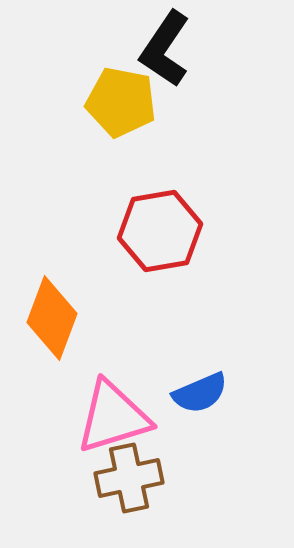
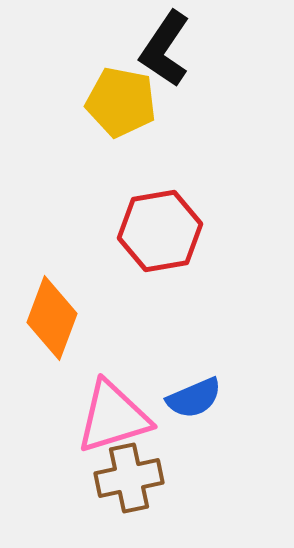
blue semicircle: moved 6 px left, 5 px down
